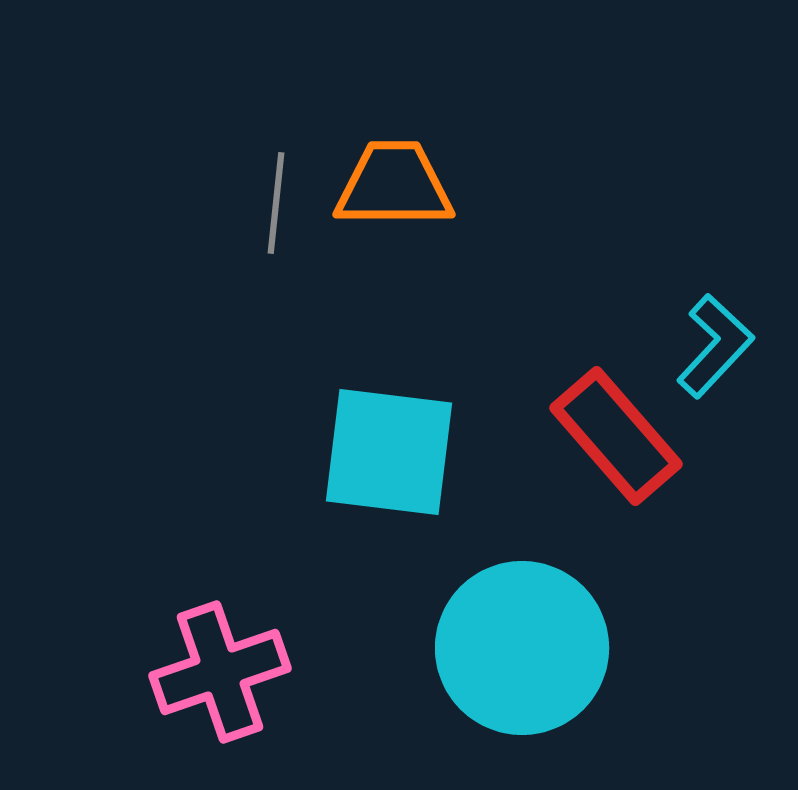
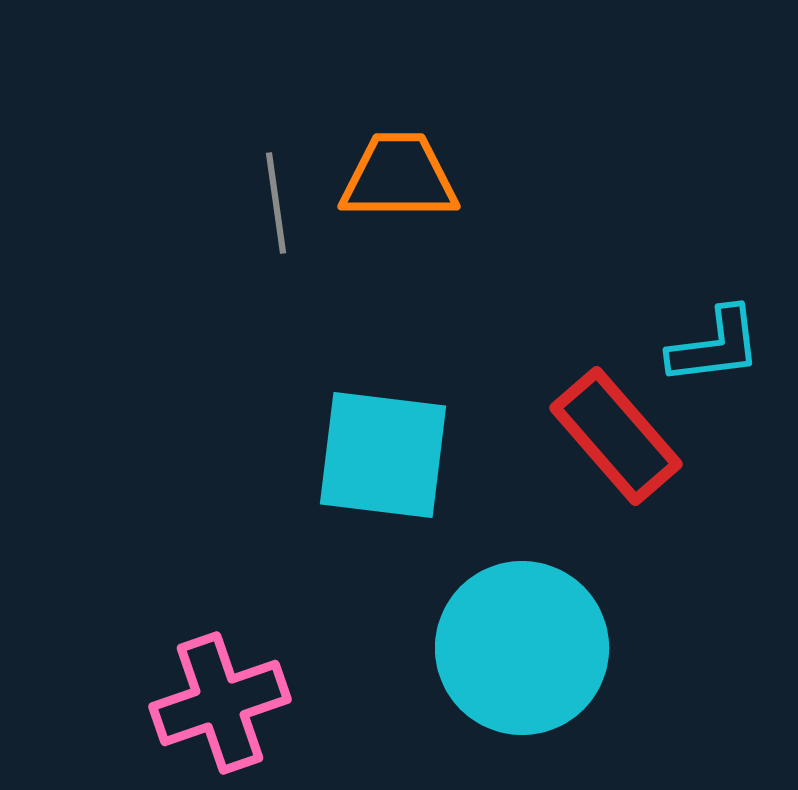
orange trapezoid: moved 5 px right, 8 px up
gray line: rotated 14 degrees counterclockwise
cyan L-shape: rotated 40 degrees clockwise
cyan square: moved 6 px left, 3 px down
pink cross: moved 31 px down
